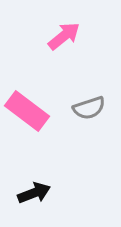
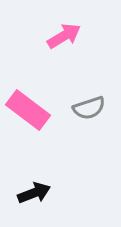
pink arrow: rotated 8 degrees clockwise
pink rectangle: moved 1 px right, 1 px up
